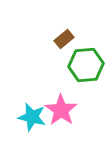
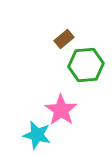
cyan star: moved 5 px right, 18 px down
